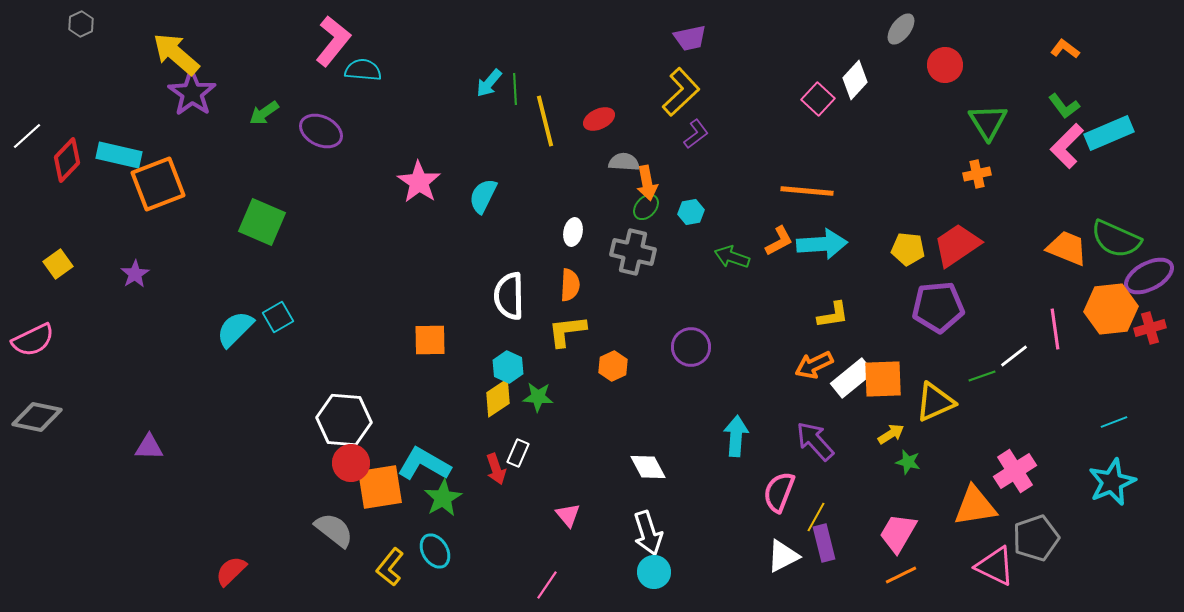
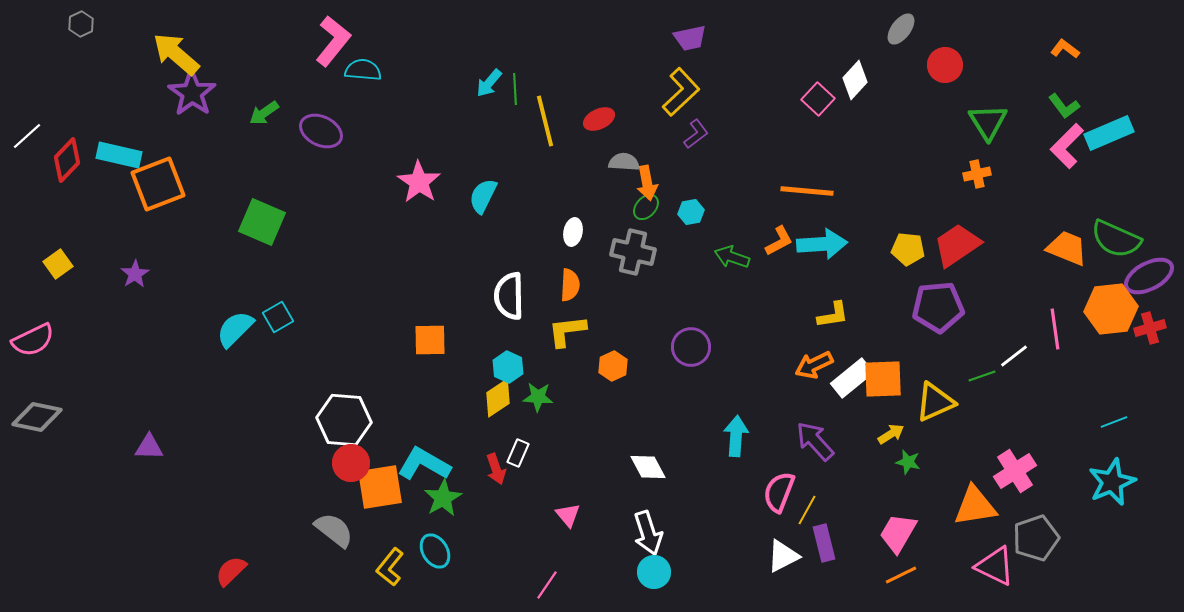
yellow line at (816, 517): moved 9 px left, 7 px up
